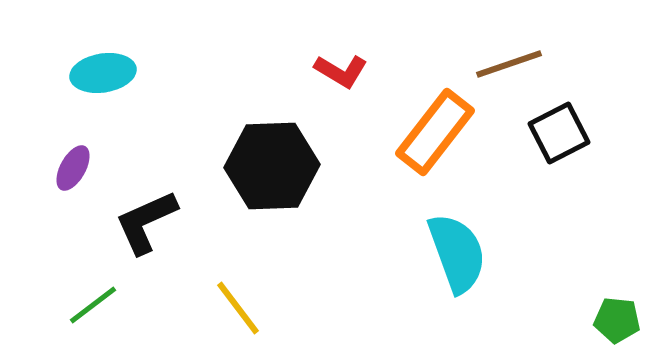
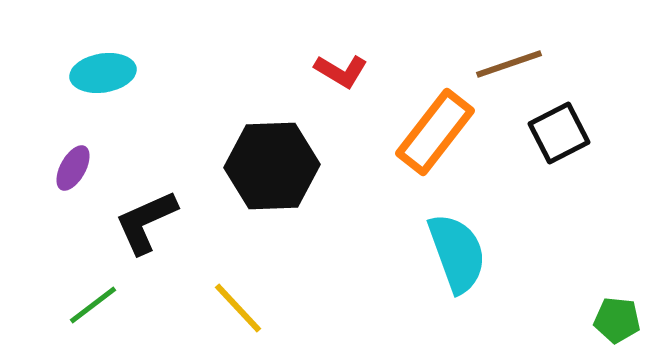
yellow line: rotated 6 degrees counterclockwise
